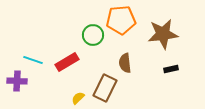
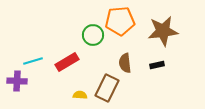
orange pentagon: moved 1 px left, 1 px down
brown star: moved 3 px up
cyan line: moved 1 px down; rotated 36 degrees counterclockwise
black rectangle: moved 14 px left, 4 px up
brown rectangle: moved 2 px right
yellow semicircle: moved 2 px right, 3 px up; rotated 48 degrees clockwise
